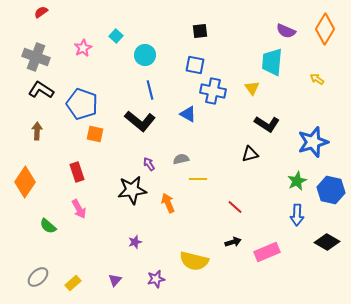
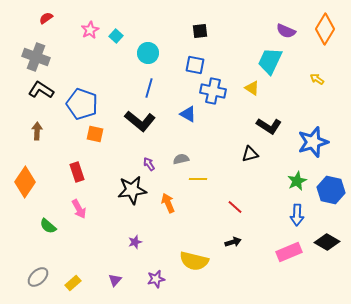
red semicircle at (41, 12): moved 5 px right, 6 px down
pink star at (83, 48): moved 7 px right, 18 px up
cyan circle at (145, 55): moved 3 px right, 2 px up
cyan trapezoid at (272, 62): moved 2 px left, 1 px up; rotated 20 degrees clockwise
yellow triangle at (252, 88): rotated 21 degrees counterclockwise
blue line at (150, 90): moved 1 px left, 2 px up; rotated 30 degrees clockwise
black L-shape at (267, 124): moved 2 px right, 2 px down
pink rectangle at (267, 252): moved 22 px right
